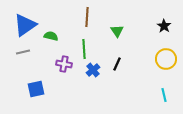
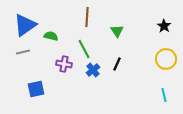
green line: rotated 24 degrees counterclockwise
